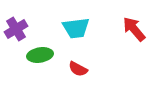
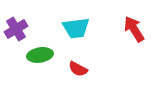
red arrow: rotated 8 degrees clockwise
